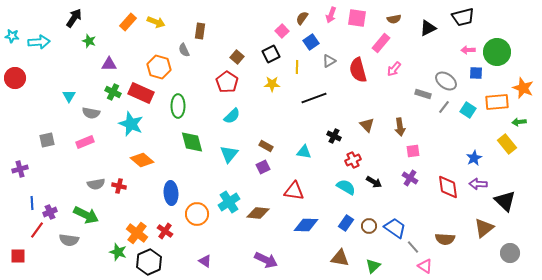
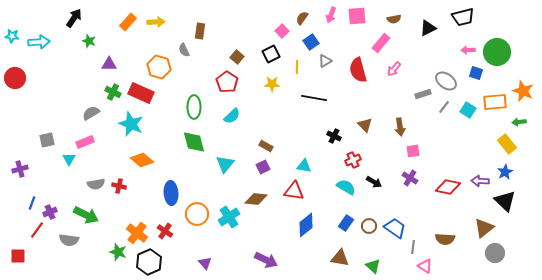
pink square at (357, 18): moved 2 px up; rotated 12 degrees counterclockwise
yellow arrow at (156, 22): rotated 24 degrees counterclockwise
gray triangle at (329, 61): moved 4 px left
blue square at (476, 73): rotated 16 degrees clockwise
orange star at (523, 88): moved 3 px down
gray rectangle at (423, 94): rotated 35 degrees counterclockwise
cyan triangle at (69, 96): moved 63 px down
black line at (314, 98): rotated 30 degrees clockwise
orange rectangle at (497, 102): moved 2 px left
green ellipse at (178, 106): moved 16 px right, 1 px down
gray semicircle at (91, 113): rotated 138 degrees clockwise
brown triangle at (367, 125): moved 2 px left
green diamond at (192, 142): moved 2 px right
cyan triangle at (304, 152): moved 14 px down
cyan triangle at (229, 154): moved 4 px left, 10 px down
blue star at (474, 158): moved 31 px right, 14 px down
purple arrow at (478, 184): moved 2 px right, 3 px up
red diamond at (448, 187): rotated 70 degrees counterclockwise
cyan cross at (229, 202): moved 15 px down
blue line at (32, 203): rotated 24 degrees clockwise
brown diamond at (258, 213): moved 2 px left, 14 px up
blue diamond at (306, 225): rotated 40 degrees counterclockwise
gray line at (413, 247): rotated 48 degrees clockwise
gray circle at (510, 253): moved 15 px left
purple triangle at (205, 261): moved 2 px down; rotated 16 degrees clockwise
green triangle at (373, 266): rotated 35 degrees counterclockwise
